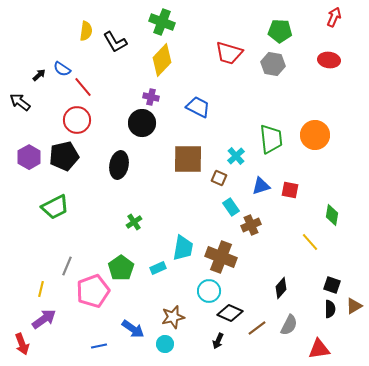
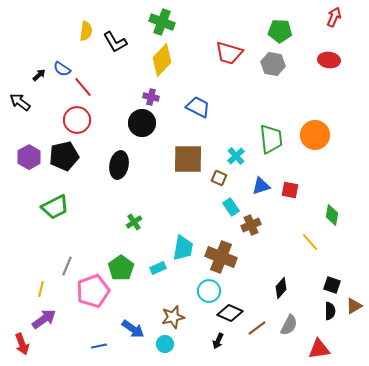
black semicircle at (330, 309): moved 2 px down
